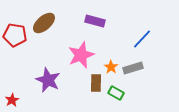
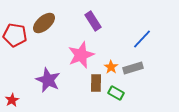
purple rectangle: moved 2 px left; rotated 42 degrees clockwise
